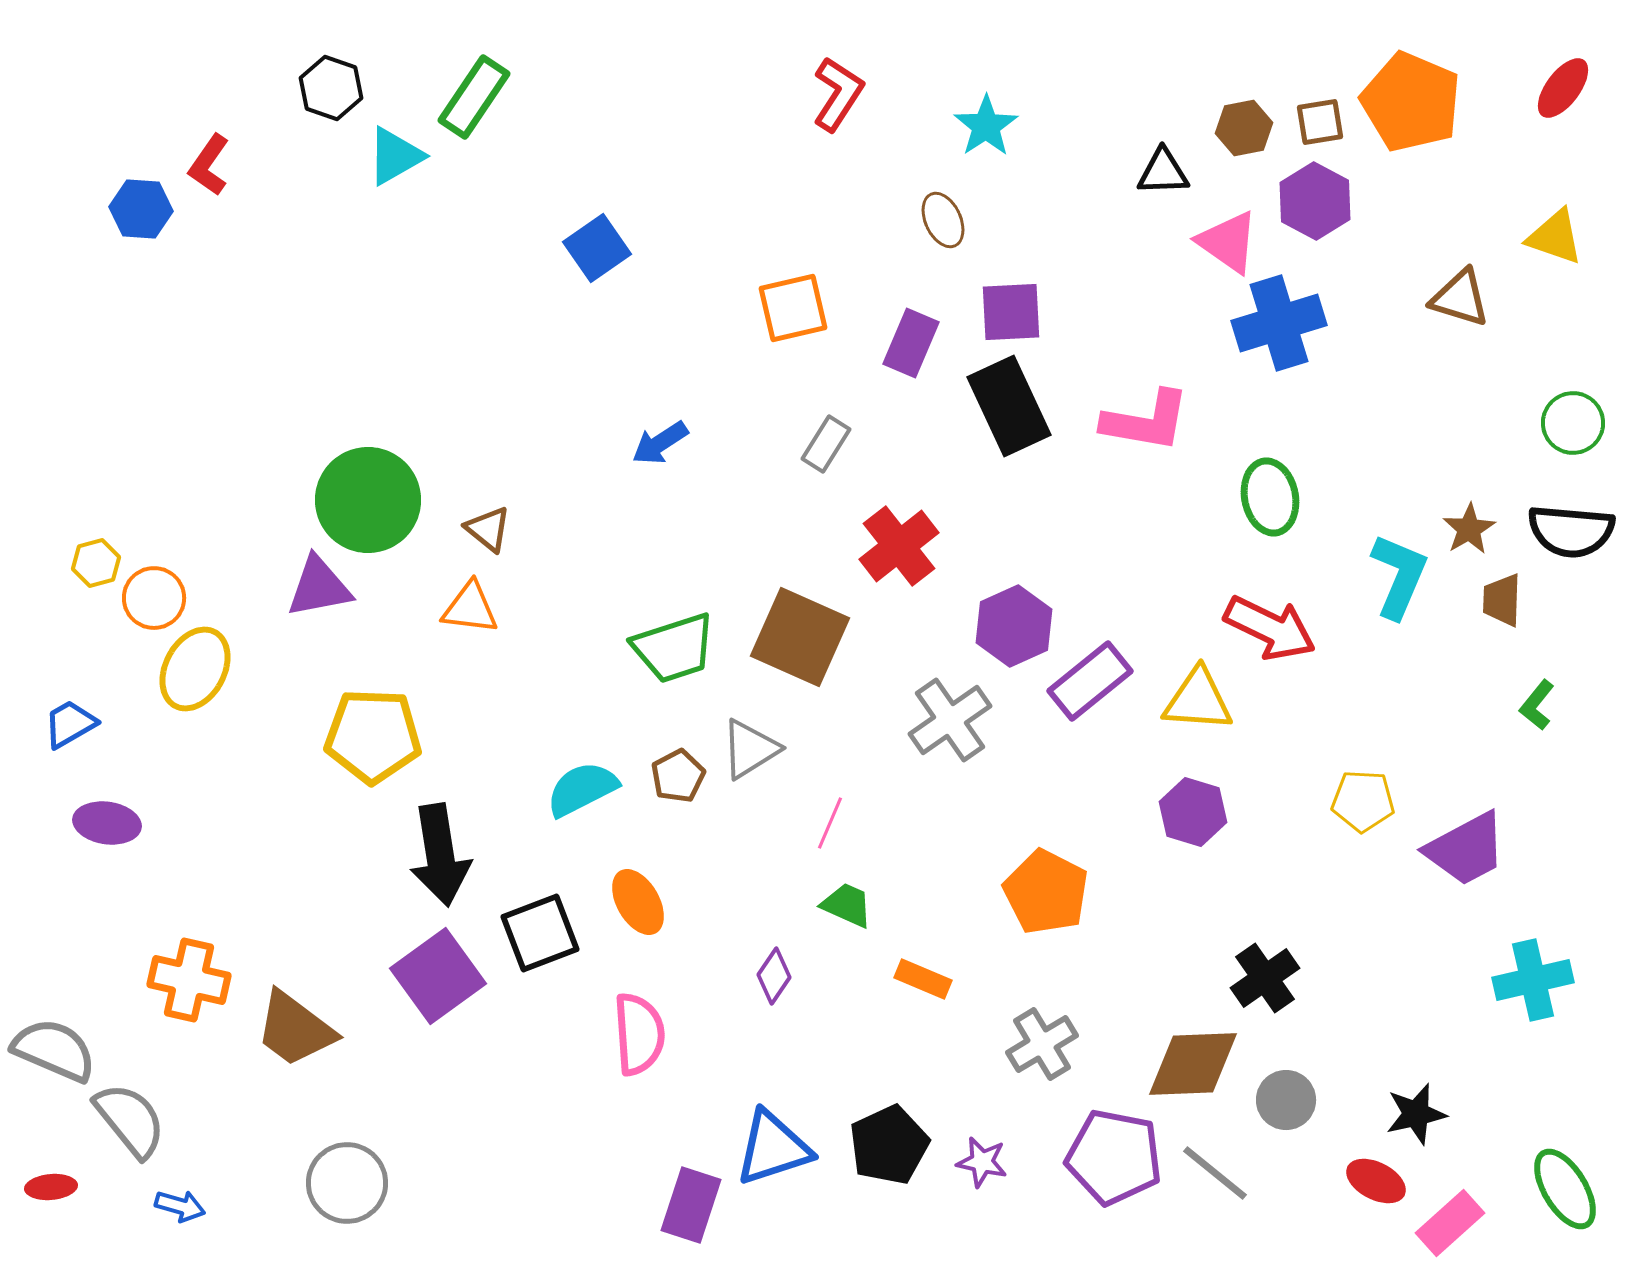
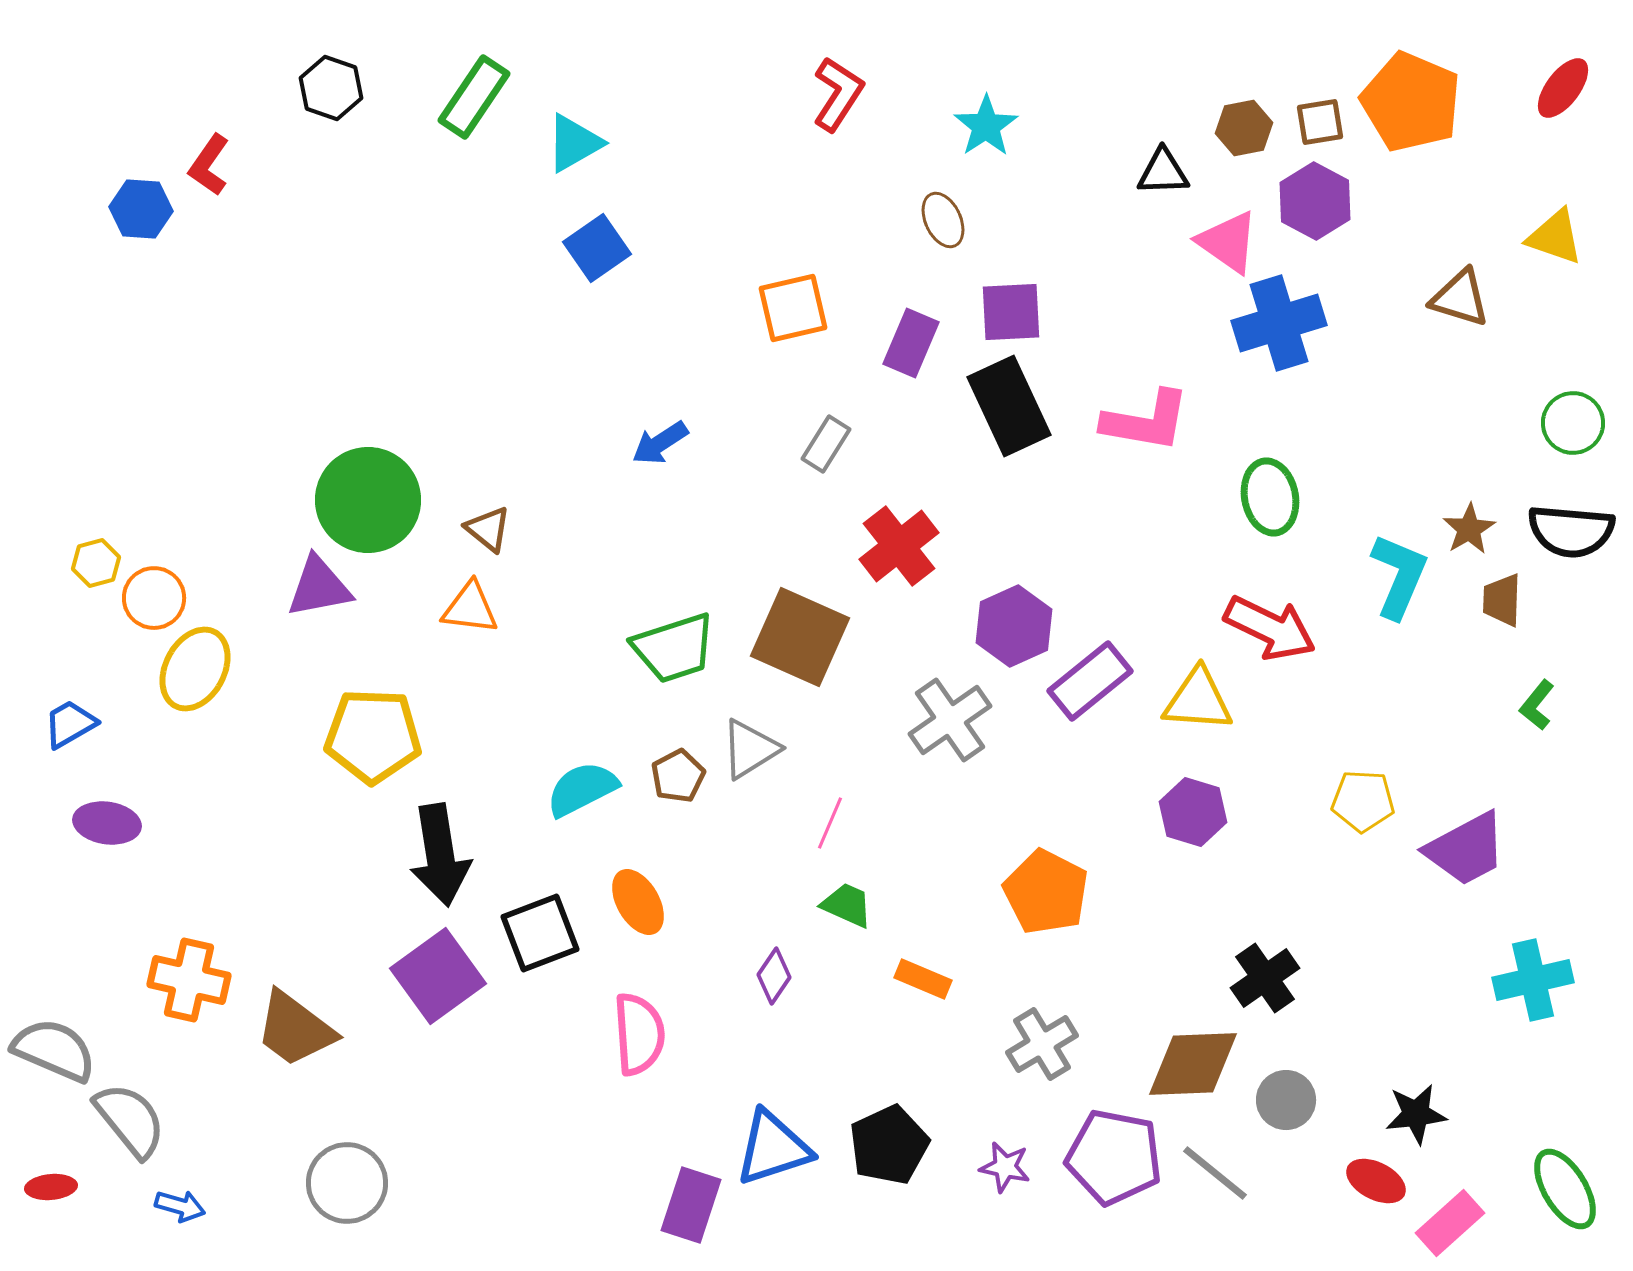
cyan triangle at (395, 156): moved 179 px right, 13 px up
black star at (1416, 1114): rotated 6 degrees clockwise
purple star at (982, 1162): moved 23 px right, 5 px down
